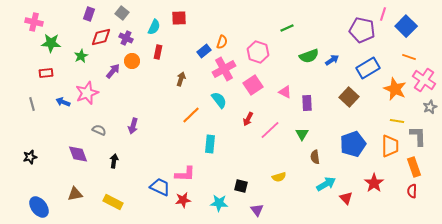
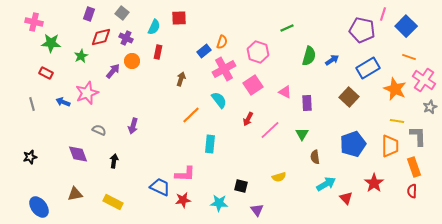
green semicircle at (309, 56): rotated 54 degrees counterclockwise
red rectangle at (46, 73): rotated 32 degrees clockwise
